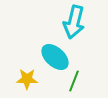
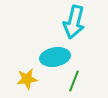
cyan ellipse: rotated 52 degrees counterclockwise
yellow star: rotated 10 degrees counterclockwise
